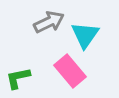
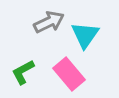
pink rectangle: moved 1 px left, 3 px down
green L-shape: moved 5 px right, 6 px up; rotated 16 degrees counterclockwise
